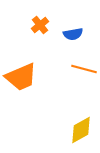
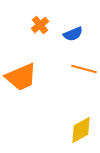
blue semicircle: rotated 12 degrees counterclockwise
